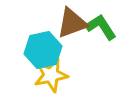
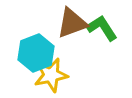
green L-shape: moved 1 px right, 1 px down
cyan hexagon: moved 7 px left, 3 px down; rotated 9 degrees counterclockwise
